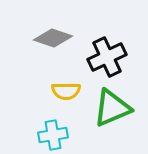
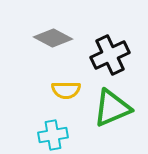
gray diamond: rotated 9 degrees clockwise
black cross: moved 3 px right, 2 px up
yellow semicircle: moved 1 px up
